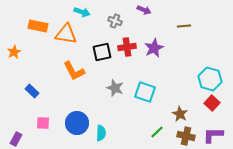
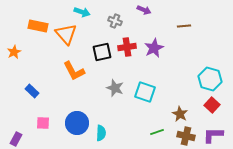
orange triangle: rotated 40 degrees clockwise
red square: moved 2 px down
green line: rotated 24 degrees clockwise
